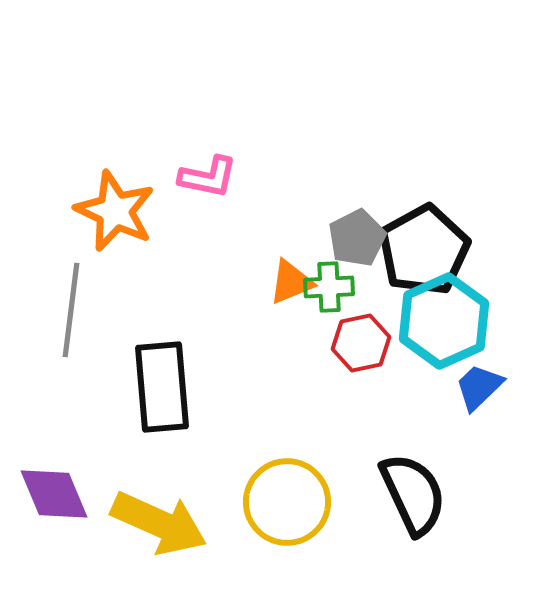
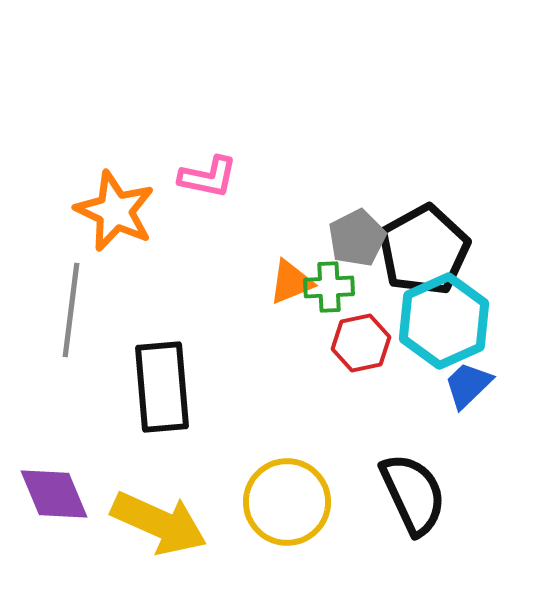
blue trapezoid: moved 11 px left, 2 px up
